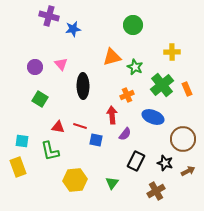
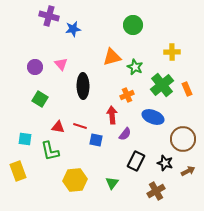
cyan square: moved 3 px right, 2 px up
yellow rectangle: moved 4 px down
